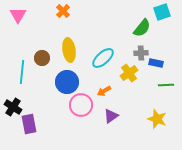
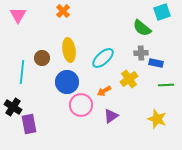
green semicircle: rotated 90 degrees clockwise
yellow cross: moved 6 px down
